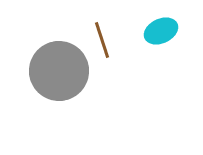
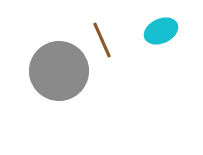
brown line: rotated 6 degrees counterclockwise
